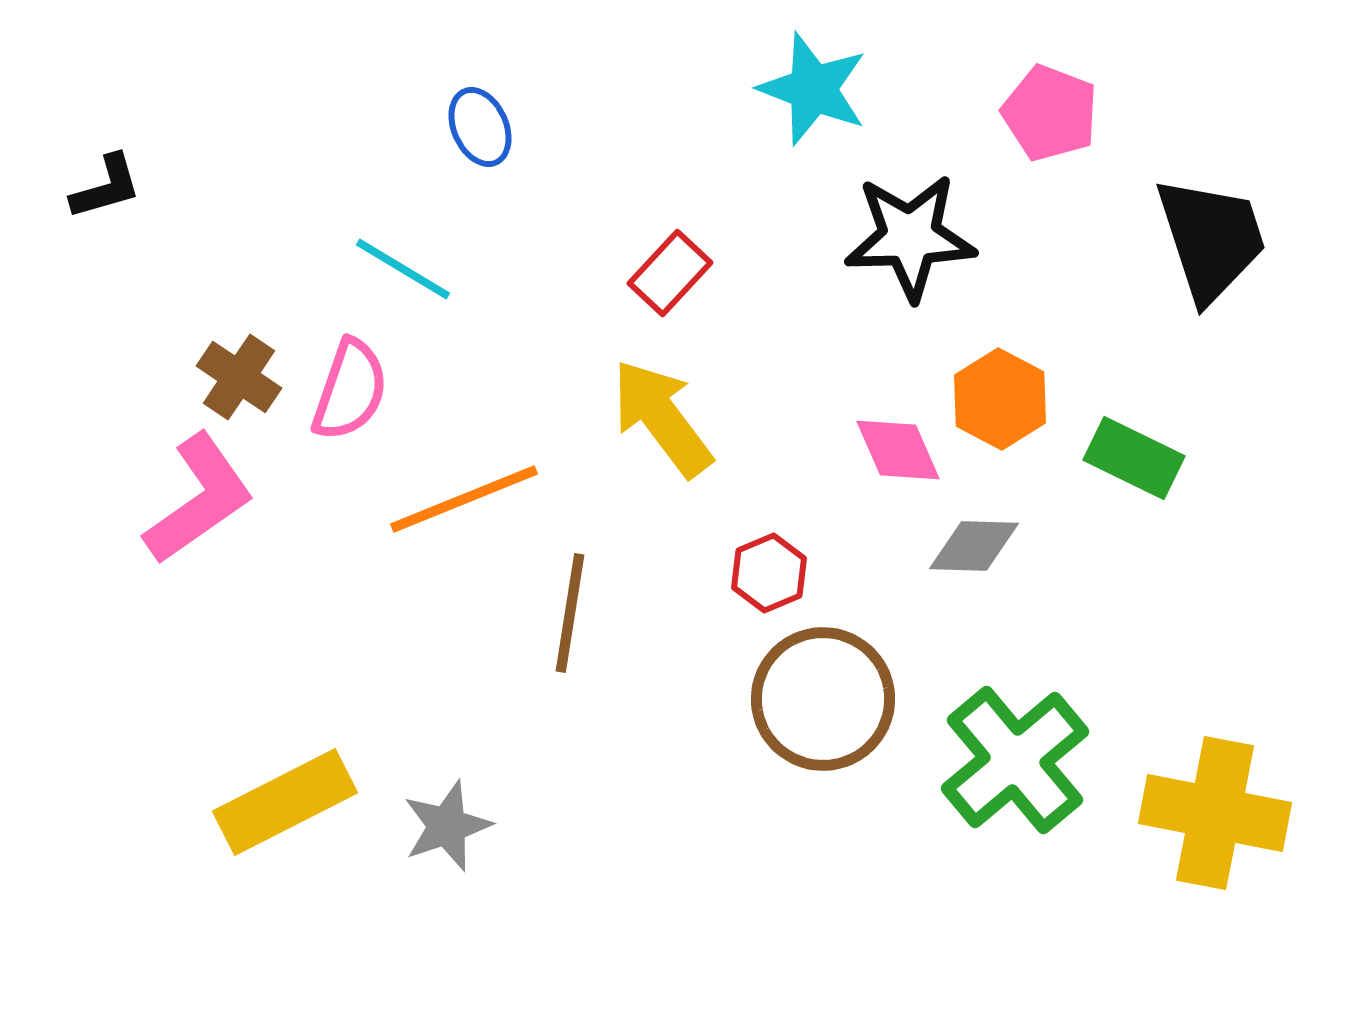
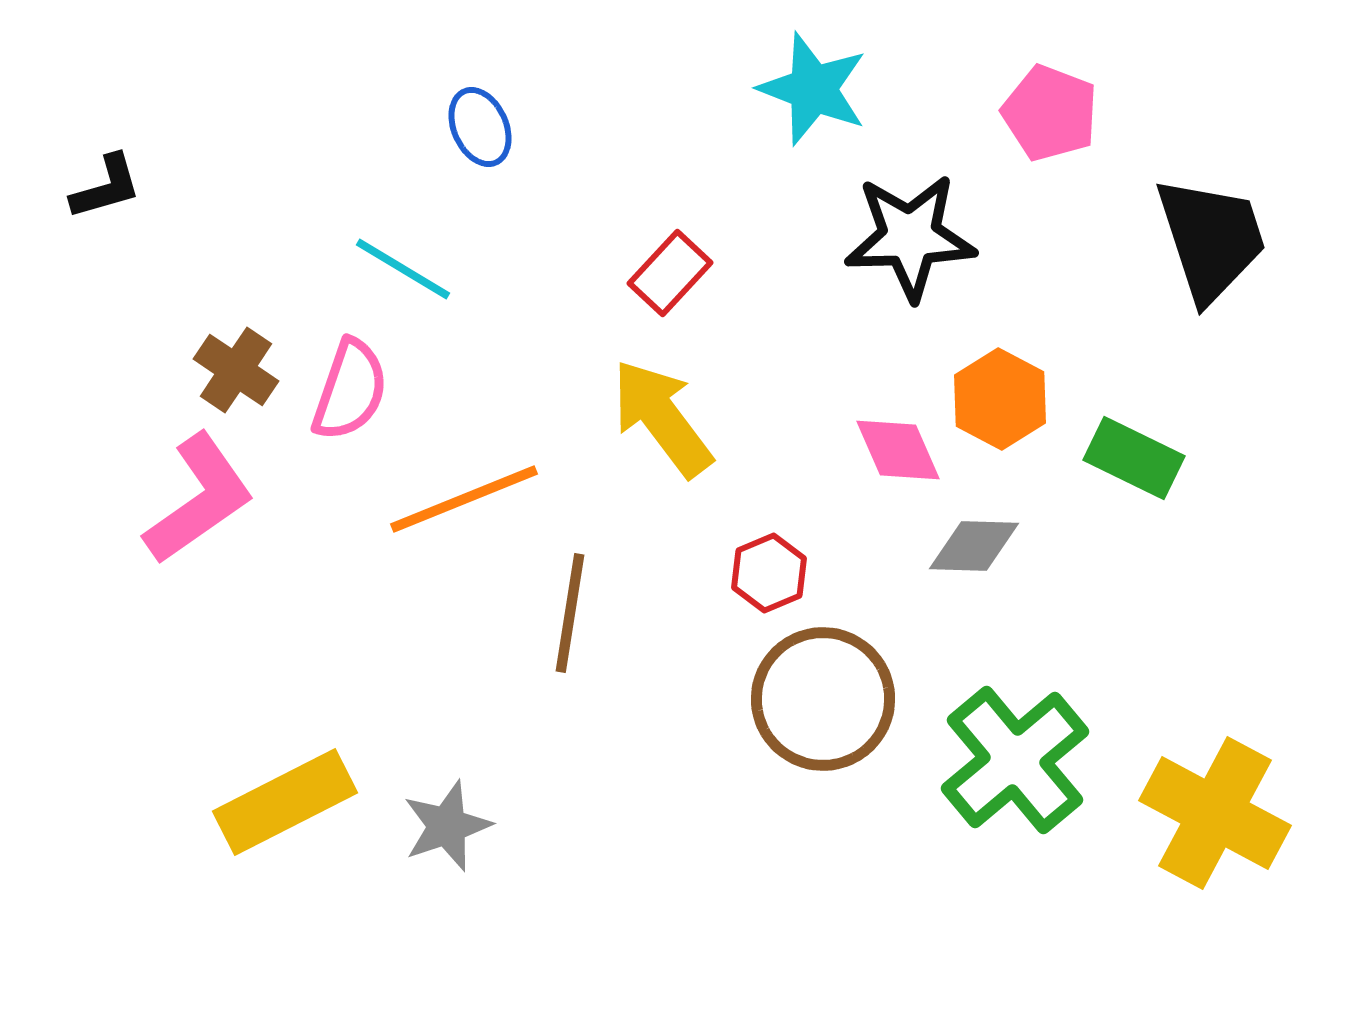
brown cross: moved 3 px left, 7 px up
yellow cross: rotated 17 degrees clockwise
